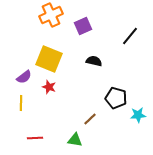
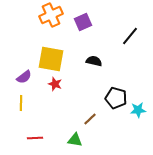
purple square: moved 4 px up
yellow square: moved 2 px right; rotated 12 degrees counterclockwise
red star: moved 6 px right, 3 px up
cyan star: moved 5 px up
